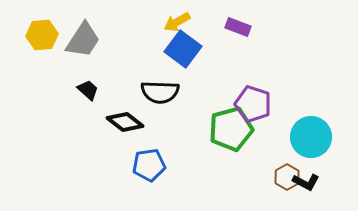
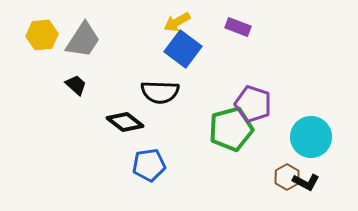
black trapezoid: moved 12 px left, 5 px up
